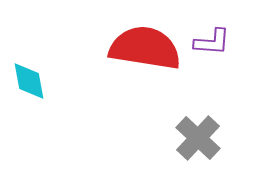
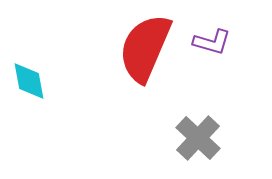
purple L-shape: rotated 12 degrees clockwise
red semicircle: rotated 76 degrees counterclockwise
